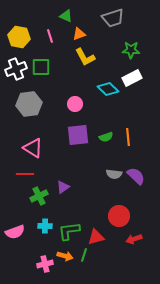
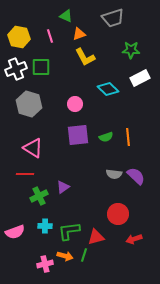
white rectangle: moved 8 px right
gray hexagon: rotated 25 degrees clockwise
red circle: moved 1 px left, 2 px up
